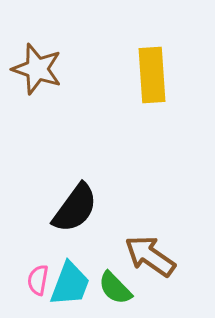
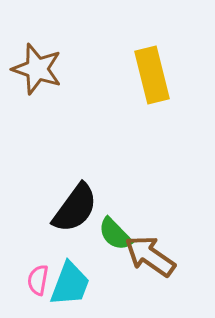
yellow rectangle: rotated 10 degrees counterclockwise
green semicircle: moved 54 px up
